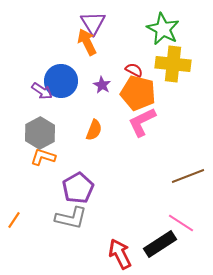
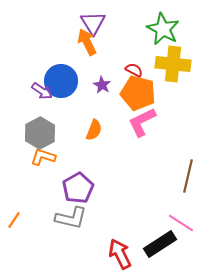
brown line: rotated 56 degrees counterclockwise
